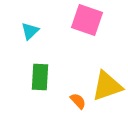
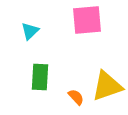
pink square: rotated 24 degrees counterclockwise
orange semicircle: moved 2 px left, 4 px up
